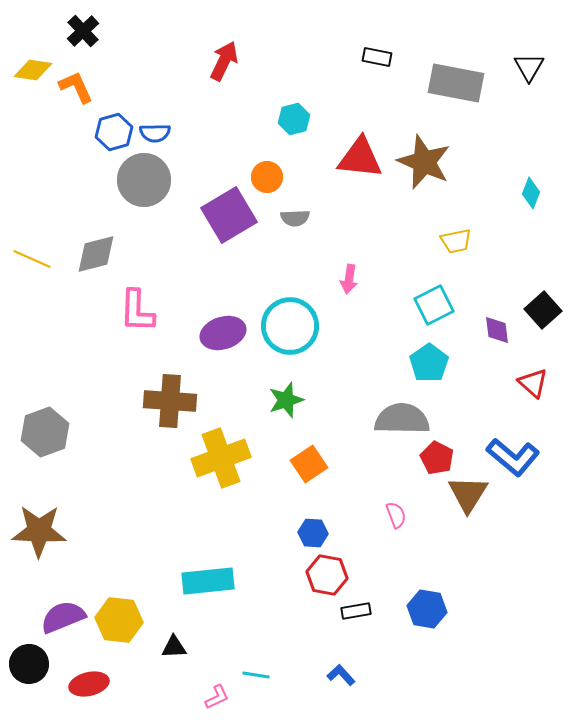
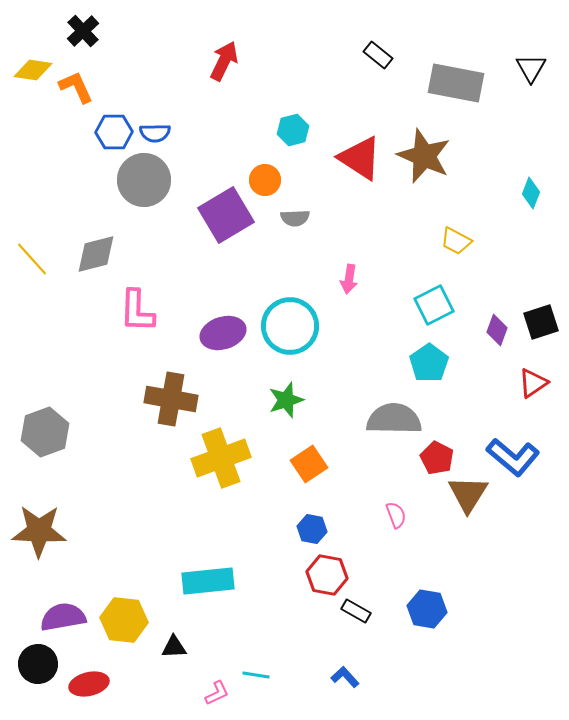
black rectangle at (377, 57): moved 1 px right, 2 px up; rotated 28 degrees clockwise
black triangle at (529, 67): moved 2 px right, 1 px down
cyan hexagon at (294, 119): moved 1 px left, 11 px down
blue hexagon at (114, 132): rotated 15 degrees clockwise
red triangle at (360, 158): rotated 27 degrees clockwise
brown star at (424, 162): moved 6 px up
orange circle at (267, 177): moved 2 px left, 3 px down
purple square at (229, 215): moved 3 px left
yellow trapezoid at (456, 241): rotated 40 degrees clockwise
yellow line at (32, 259): rotated 24 degrees clockwise
black square at (543, 310): moved 2 px left, 12 px down; rotated 24 degrees clockwise
purple diamond at (497, 330): rotated 28 degrees clockwise
red triangle at (533, 383): rotated 44 degrees clockwise
brown cross at (170, 401): moved 1 px right, 2 px up; rotated 6 degrees clockwise
gray semicircle at (402, 419): moved 8 px left
blue hexagon at (313, 533): moved 1 px left, 4 px up; rotated 8 degrees clockwise
black rectangle at (356, 611): rotated 40 degrees clockwise
purple semicircle at (63, 617): rotated 12 degrees clockwise
yellow hexagon at (119, 620): moved 5 px right
black circle at (29, 664): moved 9 px right
blue L-shape at (341, 675): moved 4 px right, 2 px down
pink L-shape at (217, 697): moved 4 px up
